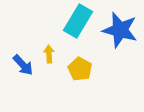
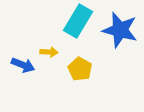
yellow arrow: moved 2 px up; rotated 96 degrees clockwise
blue arrow: rotated 25 degrees counterclockwise
